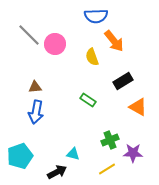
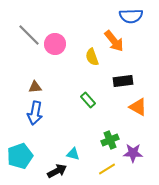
blue semicircle: moved 35 px right
black rectangle: rotated 24 degrees clockwise
green rectangle: rotated 14 degrees clockwise
blue arrow: moved 1 px left, 1 px down
black arrow: moved 1 px up
